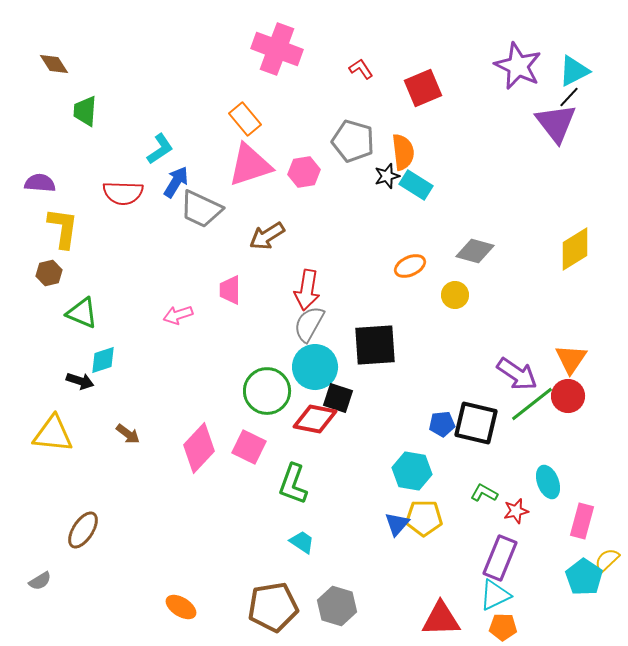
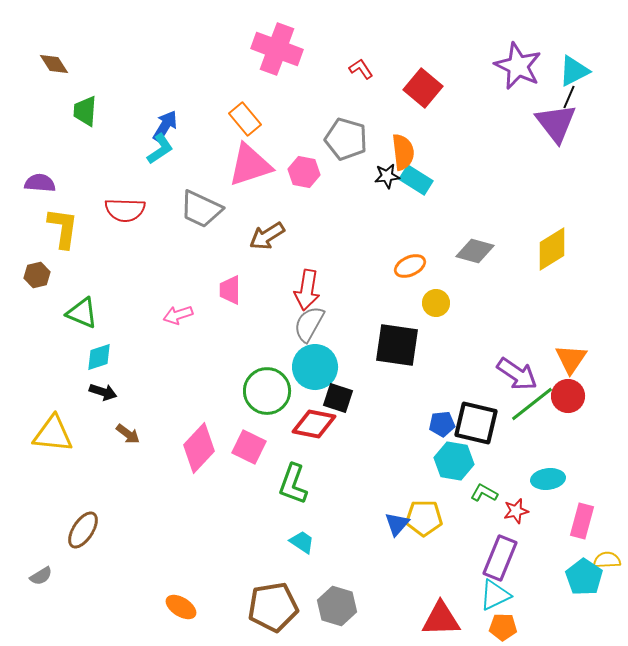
red square at (423, 88): rotated 27 degrees counterclockwise
black line at (569, 97): rotated 20 degrees counterclockwise
gray pentagon at (353, 141): moved 7 px left, 2 px up
pink hexagon at (304, 172): rotated 20 degrees clockwise
black star at (387, 176): rotated 10 degrees clockwise
blue arrow at (176, 182): moved 11 px left, 56 px up
cyan rectangle at (416, 185): moved 5 px up
red semicircle at (123, 193): moved 2 px right, 17 px down
yellow diamond at (575, 249): moved 23 px left
brown hexagon at (49, 273): moved 12 px left, 2 px down
yellow circle at (455, 295): moved 19 px left, 8 px down
black square at (375, 345): moved 22 px right; rotated 12 degrees clockwise
cyan diamond at (103, 360): moved 4 px left, 3 px up
black arrow at (80, 381): moved 23 px right, 11 px down
red diamond at (315, 419): moved 1 px left, 5 px down
cyan hexagon at (412, 471): moved 42 px right, 10 px up
cyan ellipse at (548, 482): moved 3 px up; rotated 76 degrees counterclockwise
yellow semicircle at (607, 560): rotated 40 degrees clockwise
gray semicircle at (40, 581): moved 1 px right, 5 px up
